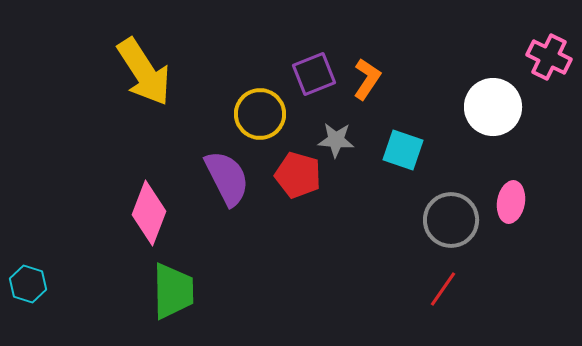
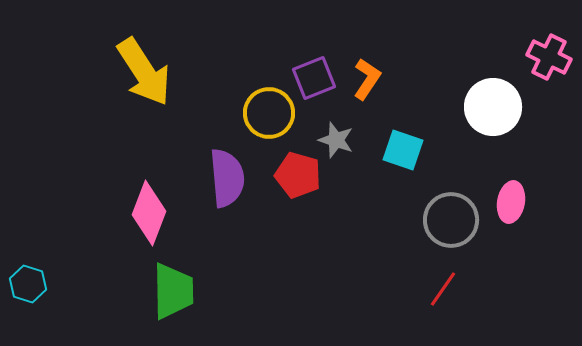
purple square: moved 4 px down
yellow circle: moved 9 px right, 1 px up
gray star: rotated 15 degrees clockwise
purple semicircle: rotated 22 degrees clockwise
